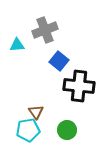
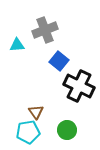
black cross: rotated 20 degrees clockwise
cyan pentagon: moved 2 px down
